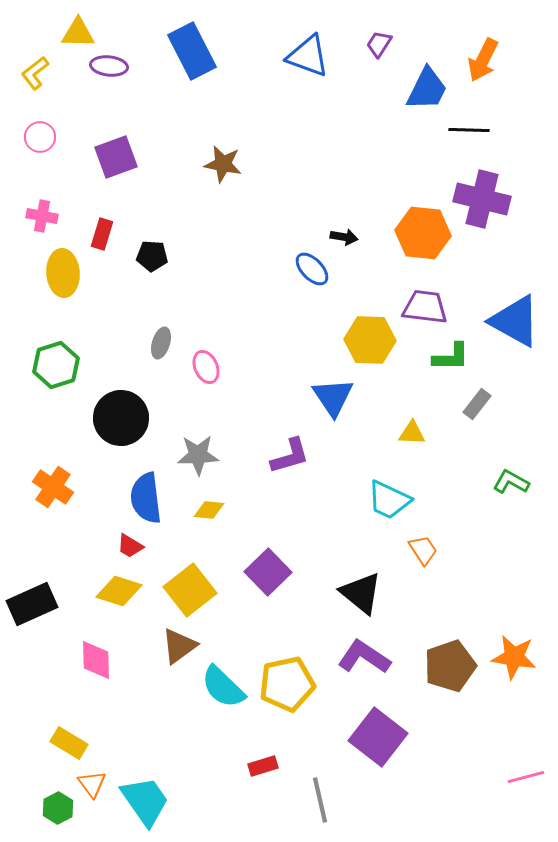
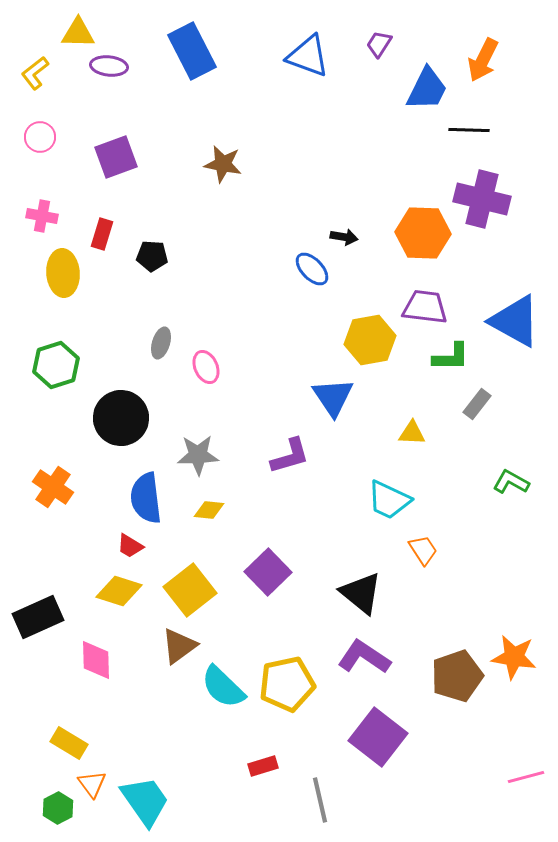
orange hexagon at (423, 233): rotated 4 degrees counterclockwise
yellow hexagon at (370, 340): rotated 12 degrees counterclockwise
black rectangle at (32, 604): moved 6 px right, 13 px down
brown pentagon at (450, 666): moved 7 px right, 10 px down
